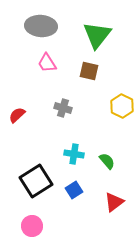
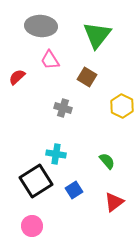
pink trapezoid: moved 3 px right, 3 px up
brown square: moved 2 px left, 6 px down; rotated 18 degrees clockwise
red semicircle: moved 38 px up
cyan cross: moved 18 px left
